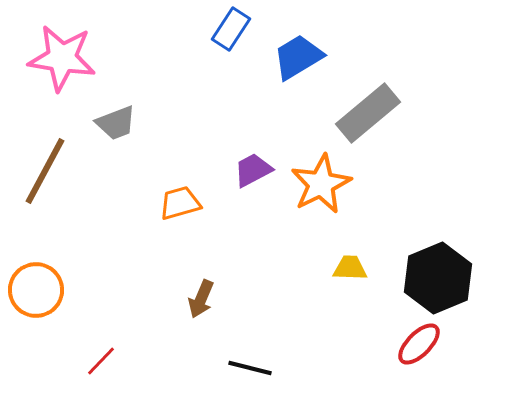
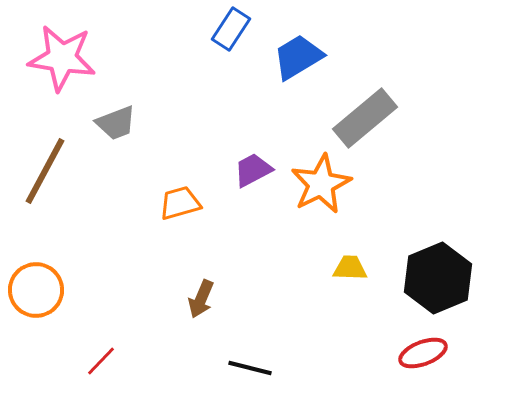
gray rectangle: moved 3 px left, 5 px down
red ellipse: moved 4 px right, 9 px down; rotated 24 degrees clockwise
